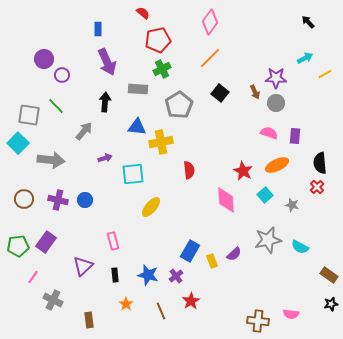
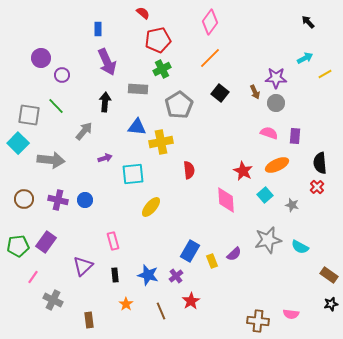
purple circle at (44, 59): moved 3 px left, 1 px up
